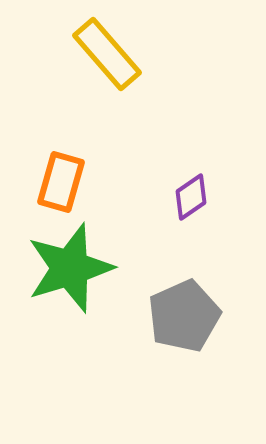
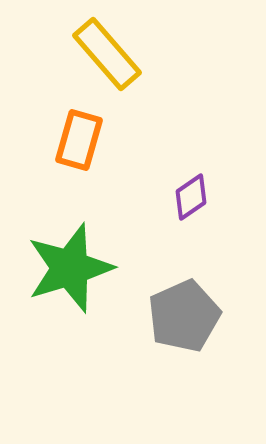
orange rectangle: moved 18 px right, 42 px up
